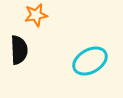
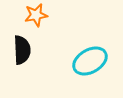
black semicircle: moved 3 px right
